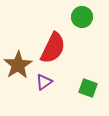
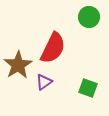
green circle: moved 7 px right
